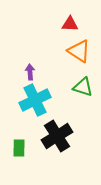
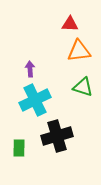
orange triangle: rotated 40 degrees counterclockwise
purple arrow: moved 3 px up
black cross: rotated 16 degrees clockwise
